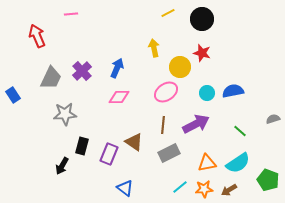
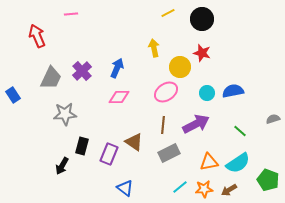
orange triangle: moved 2 px right, 1 px up
